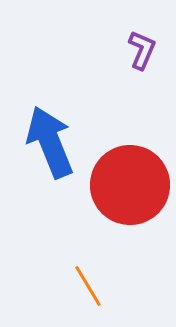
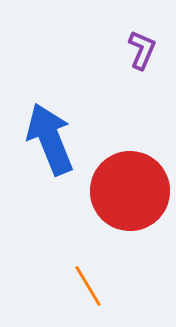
blue arrow: moved 3 px up
red circle: moved 6 px down
